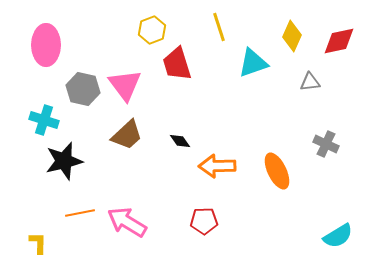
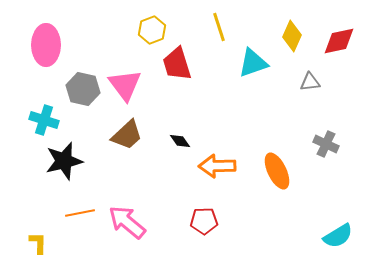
pink arrow: rotated 9 degrees clockwise
